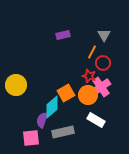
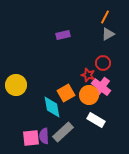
gray triangle: moved 4 px right, 1 px up; rotated 32 degrees clockwise
orange line: moved 13 px right, 35 px up
red star: moved 1 px left, 1 px up
pink cross: rotated 18 degrees counterclockwise
orange circle: moved 1 px right
cyan diamond: rotated 60 degrees counterclockwise
purple semicircle: moved 2 px right, 16 px down; rotated 21 degrees counterclockwise
gray rectangle: rotated 30 degrees counterclockwise
